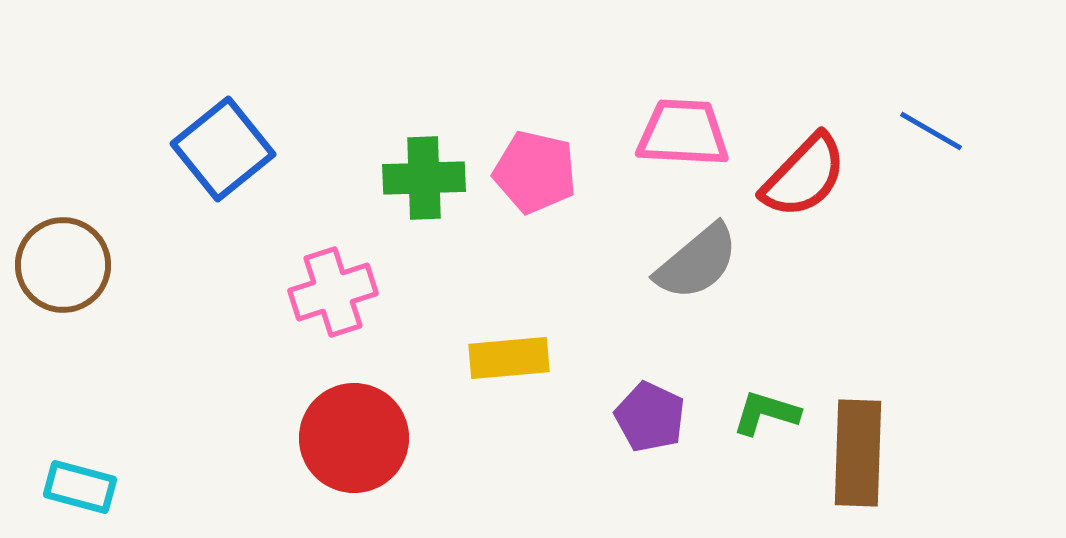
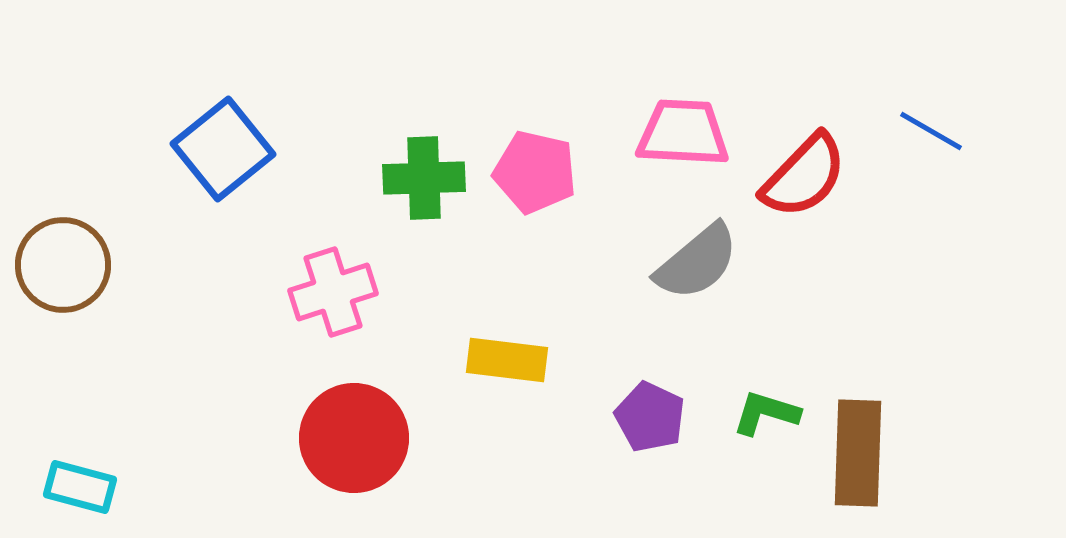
yellow rectangle: moved 2 px left, 2 px down; rotated 12 degrees clockwise
